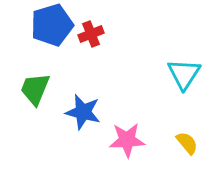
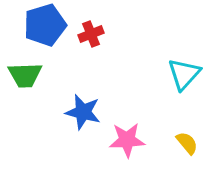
blue pentagon: moved 7 px left
cyan triangle: rotated 9 degrees clockwise
green trapezoid: moved 10 px left, 14 px up; rotated 114 degrees counterclockwise
